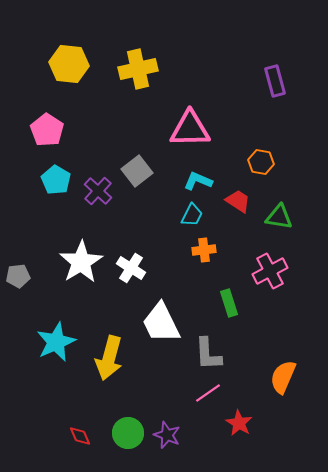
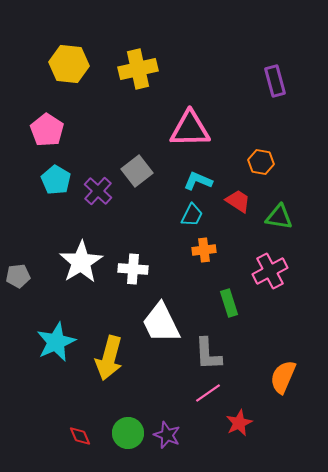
white cross: moved 2 px right, 1 px down; rotated 28 degrees counterclockwise
red star: rotated 16 degrees clockwise
